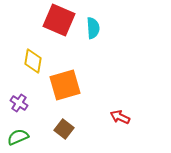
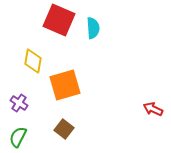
red arrow: moved 33 px right, 8 px up
green semicircle: rotated 40 degrees counterclockwise
